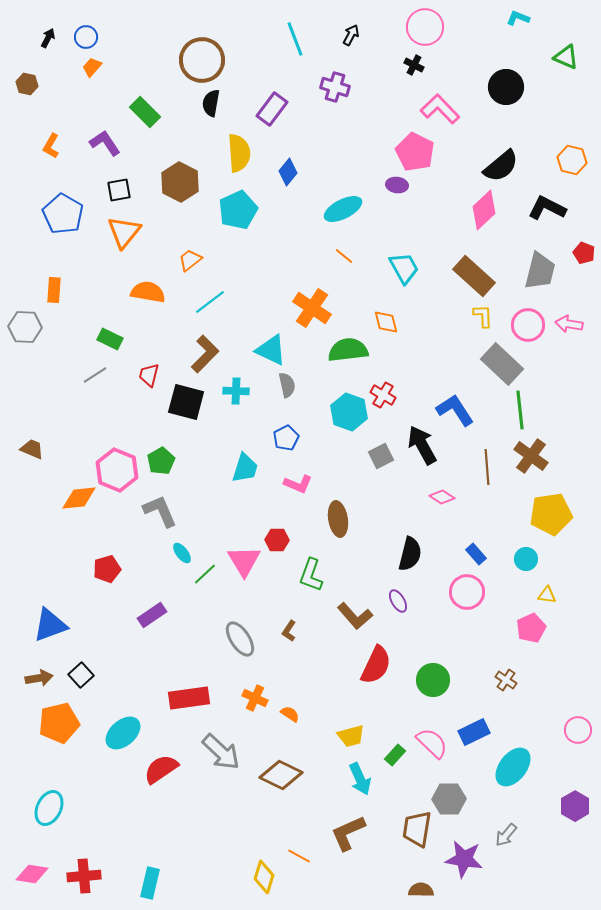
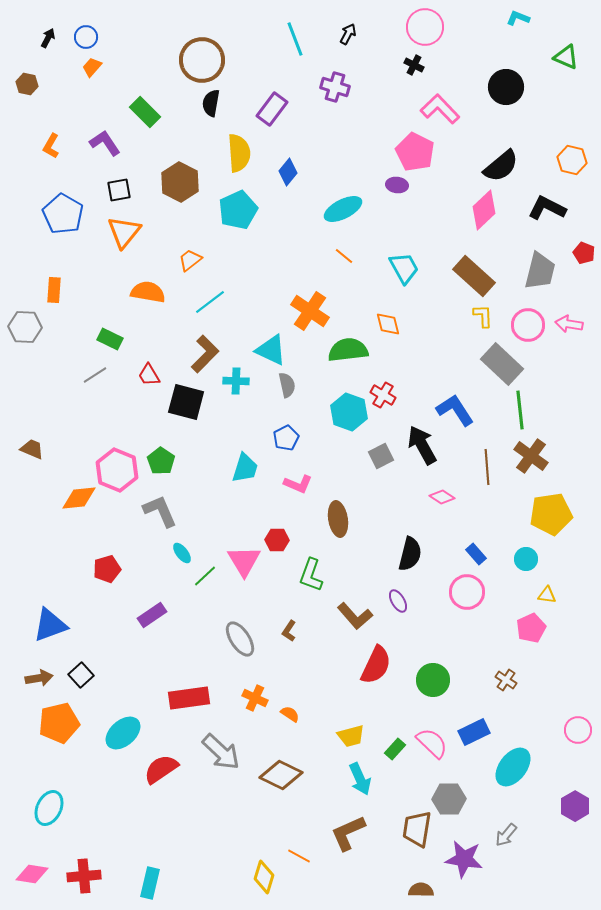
black arrow at (351, 35): moved 3 px left, 1 px up
orange cross at (312, 308): moved 2 px left, 3 px down
orange diamond at (386, 322): moved 2 px right, 2 px down
red trapezoid at (149, 375): rotated 45 degrees counterclockwise
cyan cross at (236, 391): moved 10 px up
green pentagon at (161, 461): rotated 8 degrees counterclockwise
green line at (205, 574): moved 2 px down
green rectangle at (395, 755): moved 6 px up
